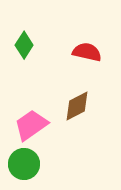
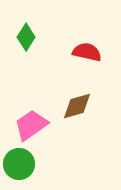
green diamond: moved 2 px right, 8 px up
brown diamond: rotated 12 degrees clockwise
green circle: moved 5 px left
